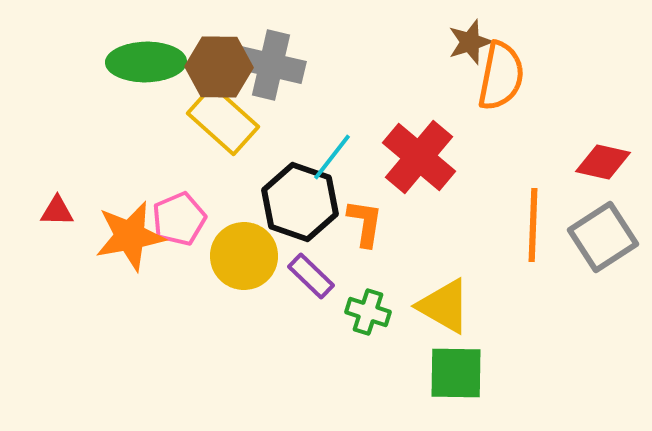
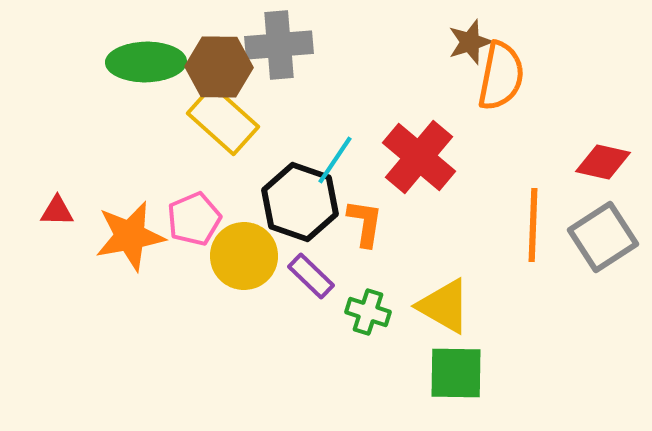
gray cross: moved 8 px right, 20 px up; rotated 18 degrees counterclockwise
cyan line: moved 3 px right, 3 px down; rotated 4 degrees counterclockwise
pink pentagon: moved 15 px right
